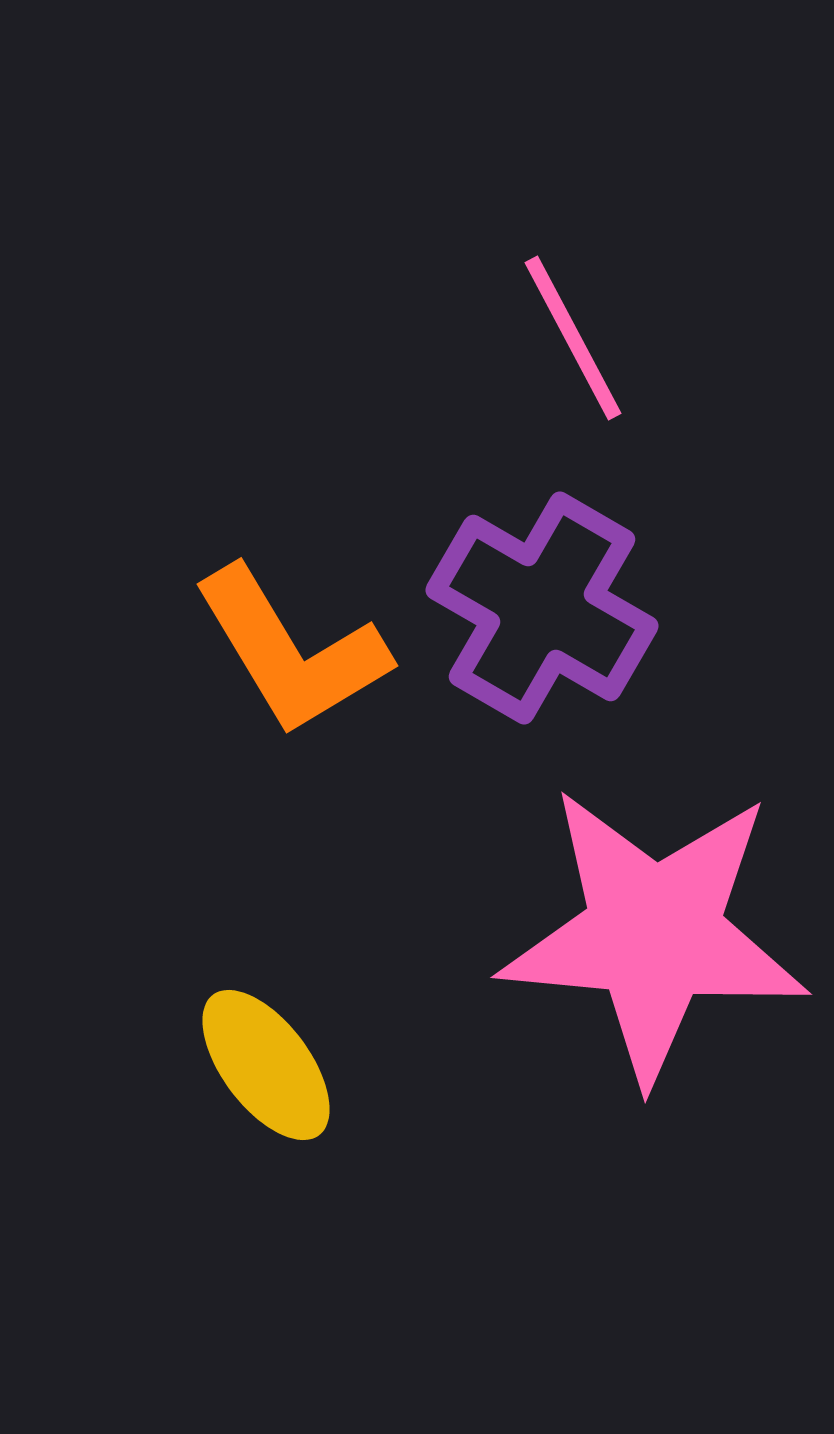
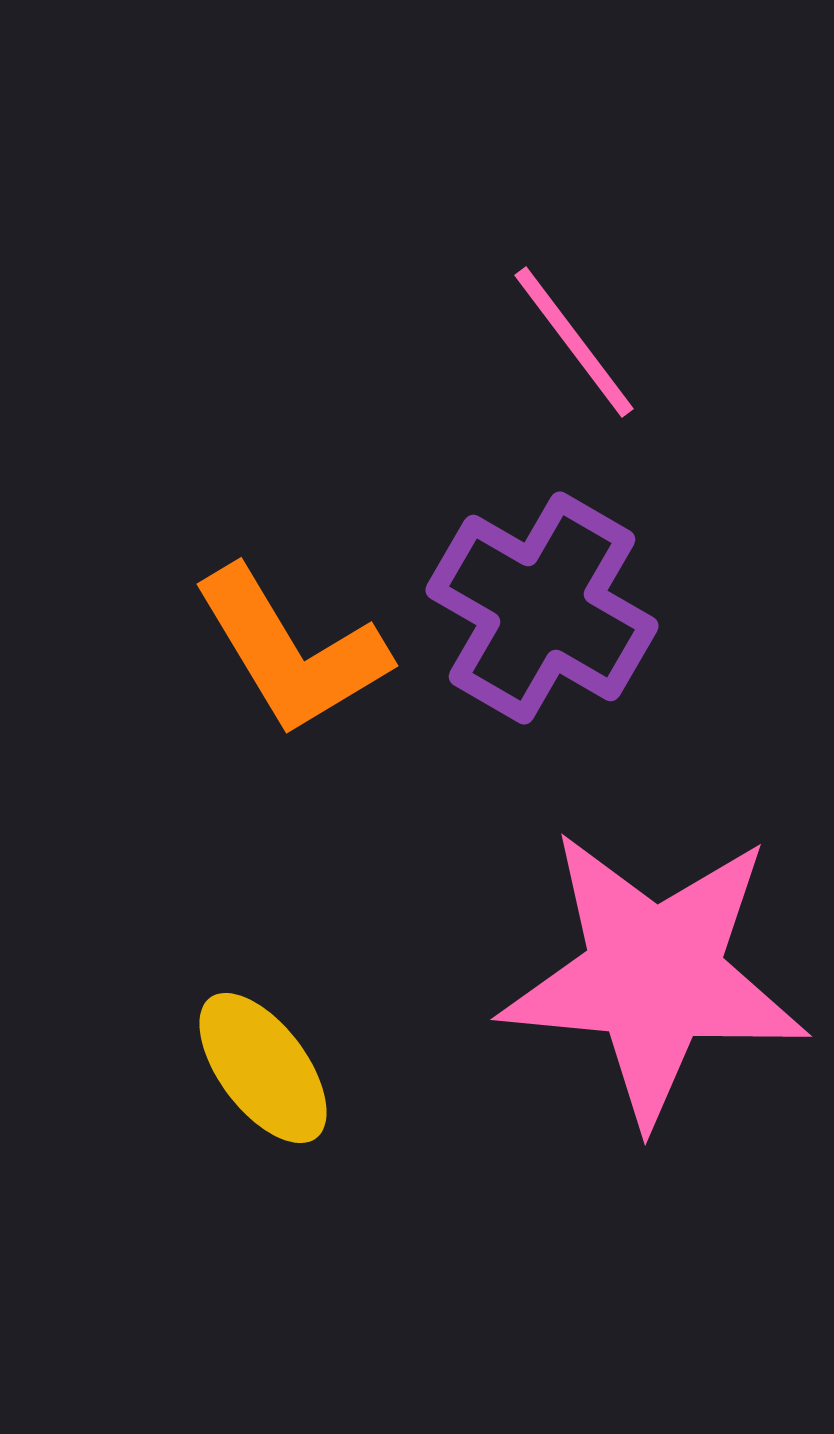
pink line: moved 1 px right, 4 px down; rotated 9 degrees counterclockwise
pink star: moved 42 px down
yellow ellipse: moved 3 px left, 3 px down
